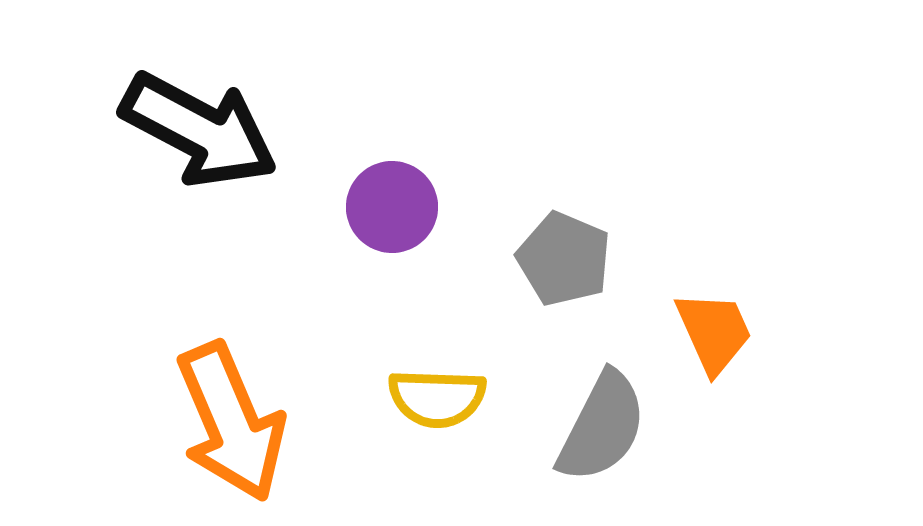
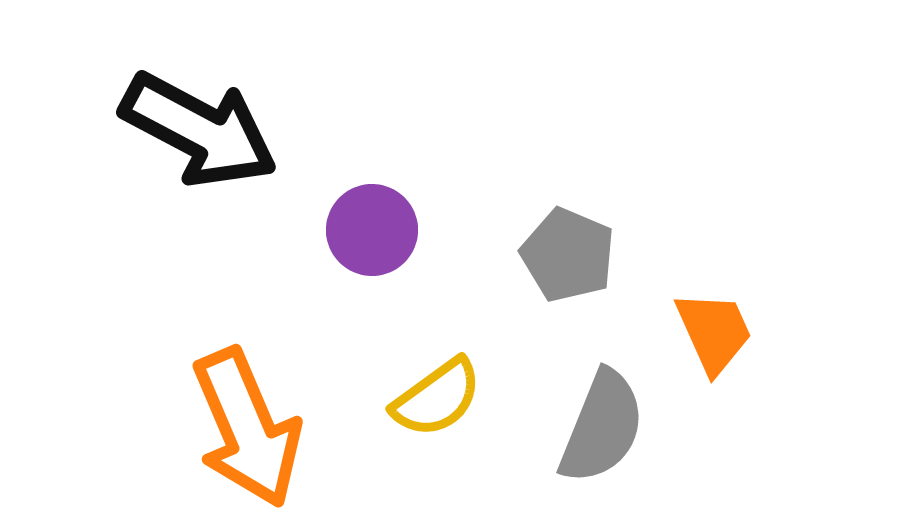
purple circle: moved 20 px left, 23 px down
gray pentagon: moved 4 px right, 4 px up
yellow semicircle: rotated 38 degrees counterclockwise
orange arrow: moved 16 px right, 6 px down
gray semicircle: rotated 5 degrees counterclockwise
